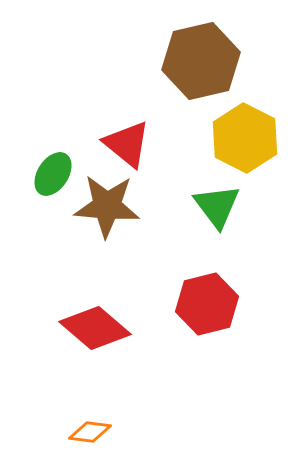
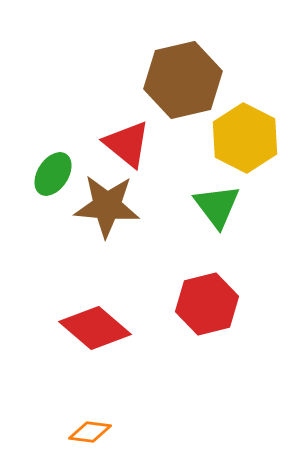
brown hexagon: moved 18 px left, 19 px down
